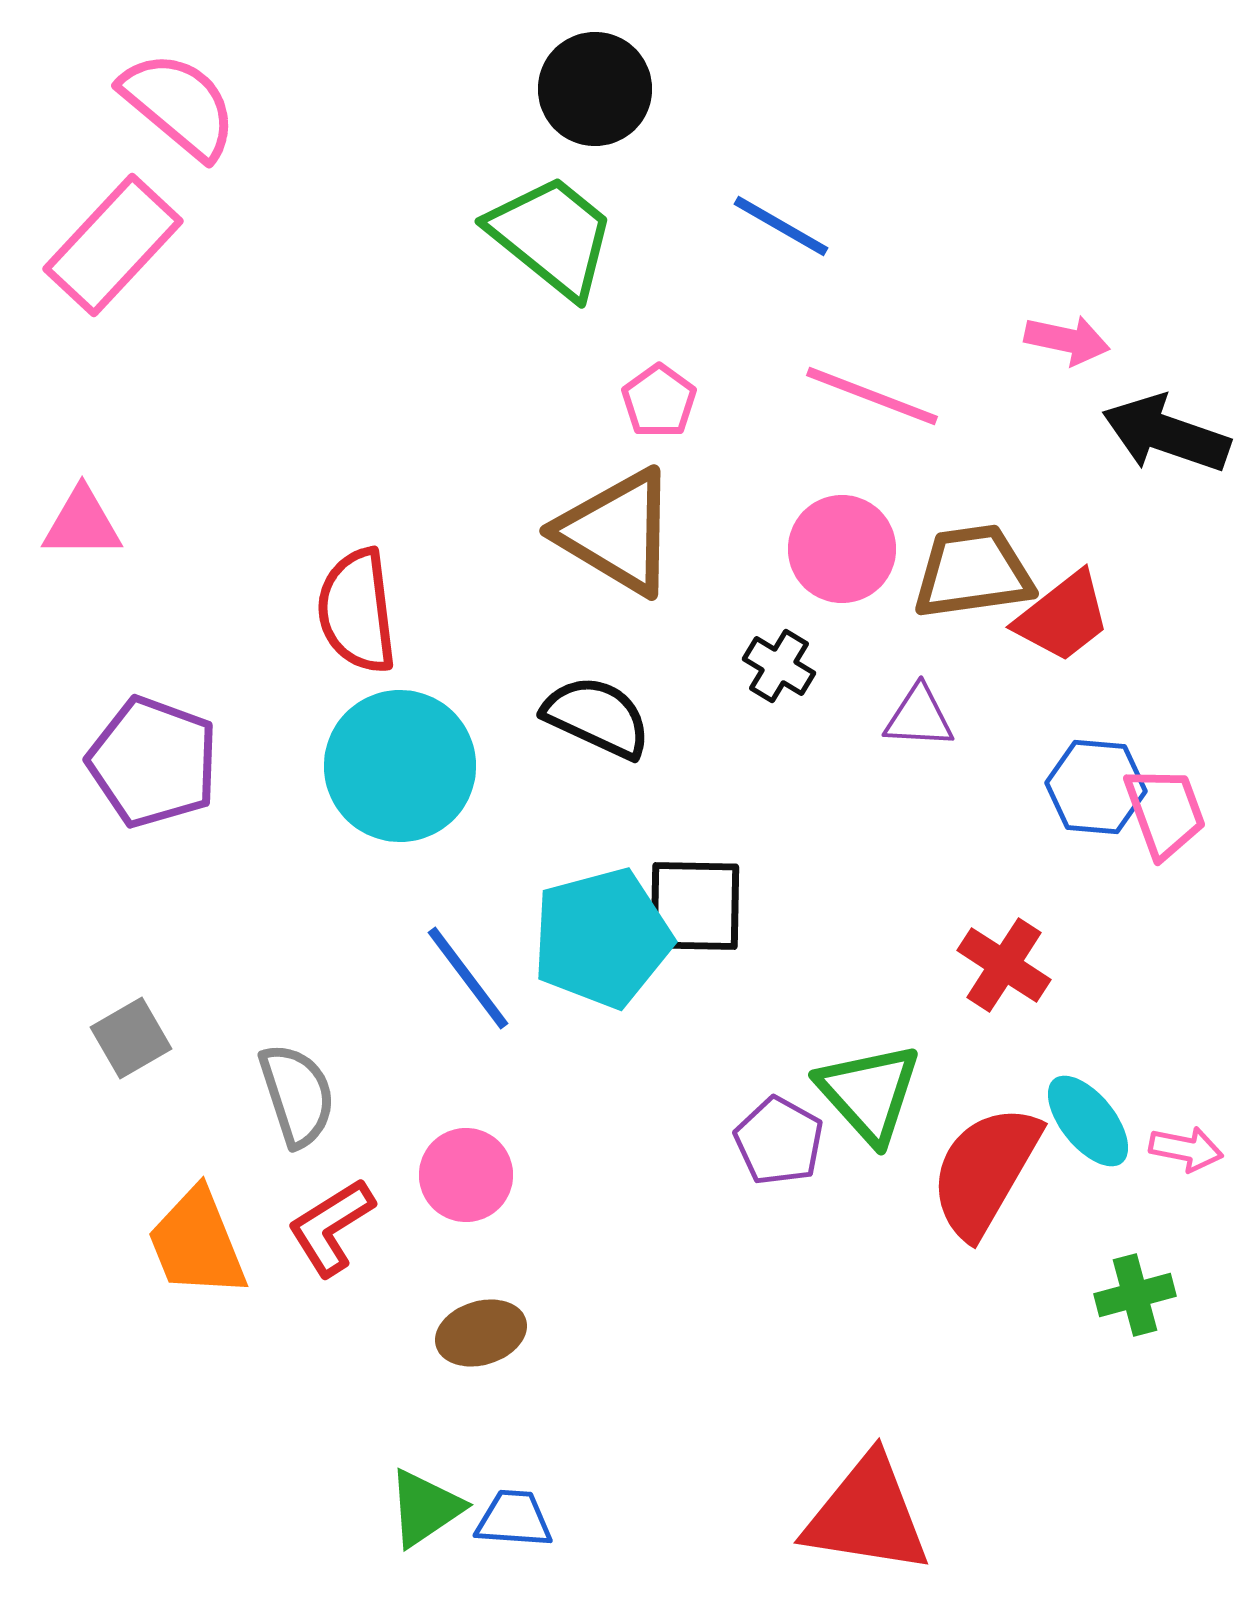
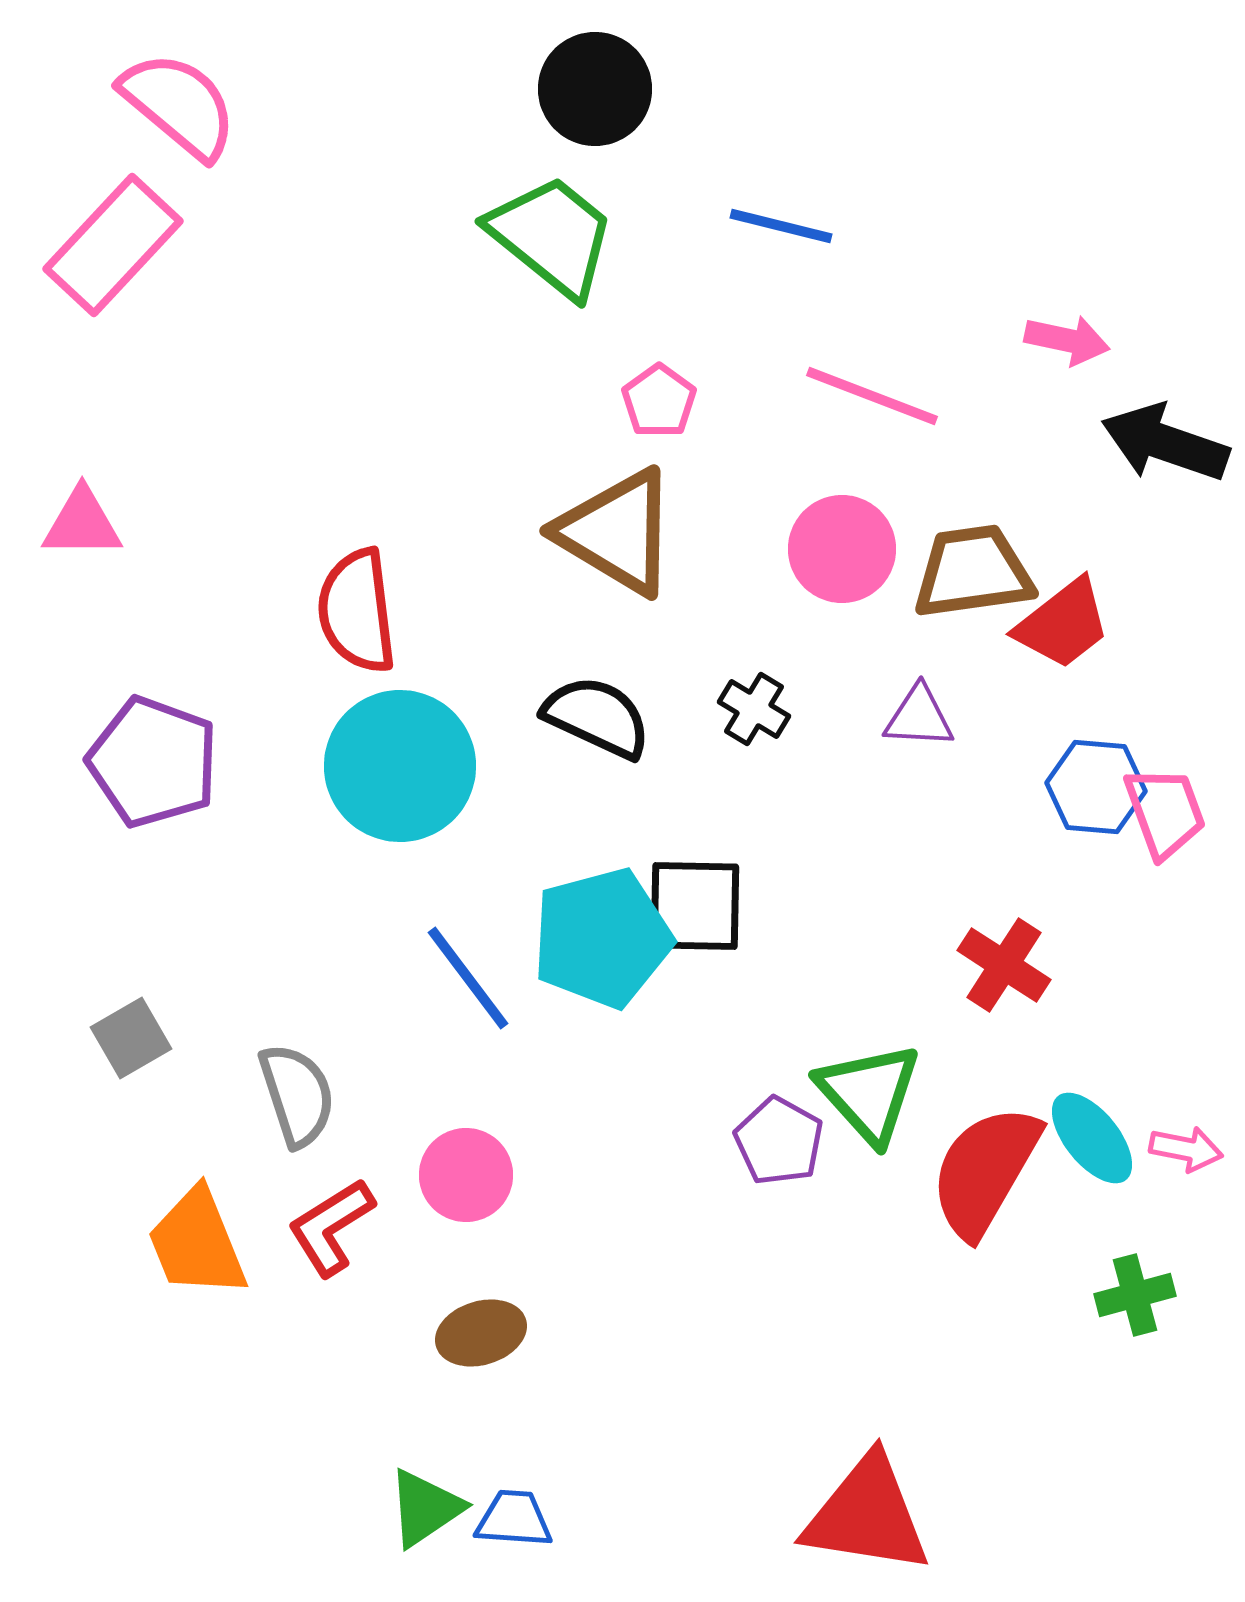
blue line at (781, 226): rotated 16 degrees counterclockwise
black arrow at (1166, 434): moved 1 px left, 9 px down
red trapezoid at (1063, 617): moved 7 px down
black cross at (779, 666): moved 25 px left, 43 px down
cyan ellipse at (1088, 1121): moved 4 px right, 17 px down
